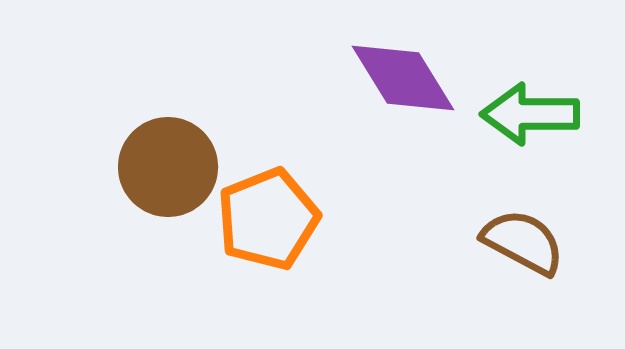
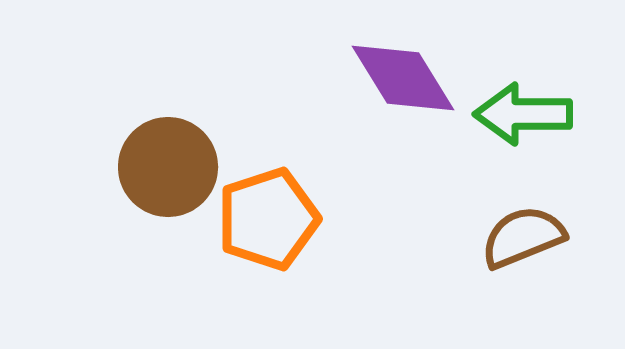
green arrow: moved 7 px left
orange pentagon: rotated 4 degrees clockwise
brown semicircle: moved 5 px up; rotated 50 degrees counterclockwise
